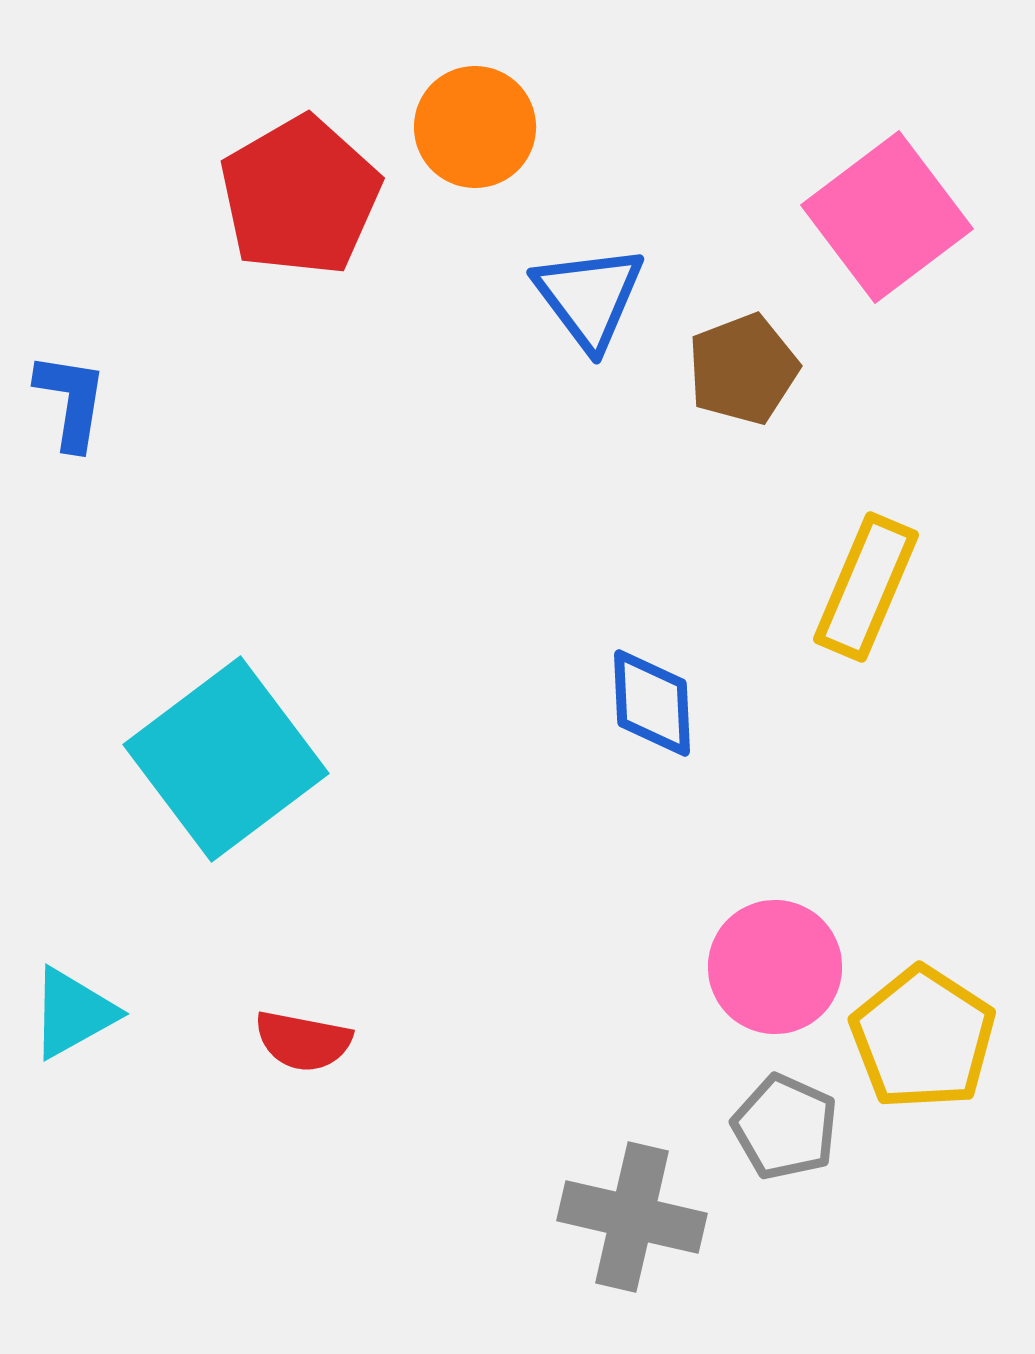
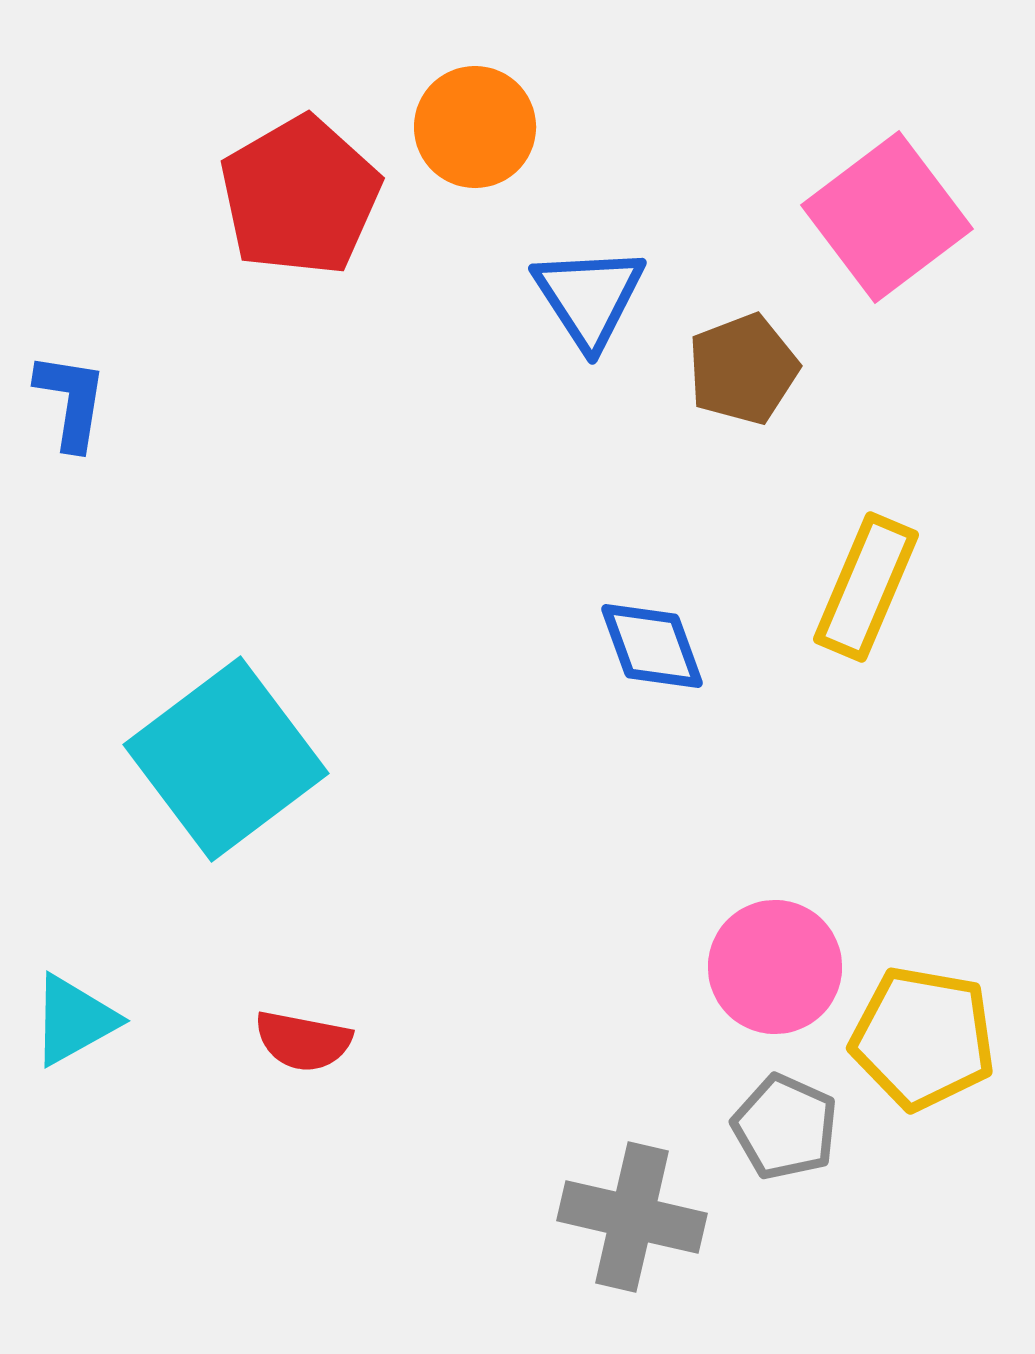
blue triangle: rotated 4 degrees clockwise
blue diamond: moved 57 px up; rotated 17 degrees counterclockwise
cyan triangle: moved 1 px right, 7 px down
yellow pentagon: rotated 23 degrees counterclockwise
